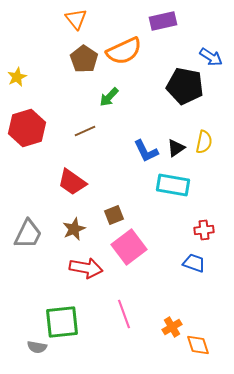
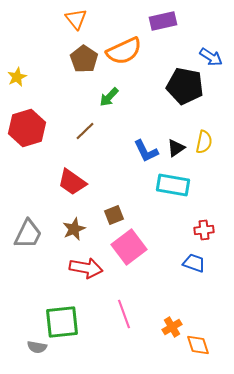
brown line: rotated 20 degrees counterclockwise
